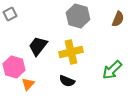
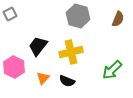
pink hexagon: rotated 10 degrees clockwise
orange triangle: moved 15 px right, 6 px up
